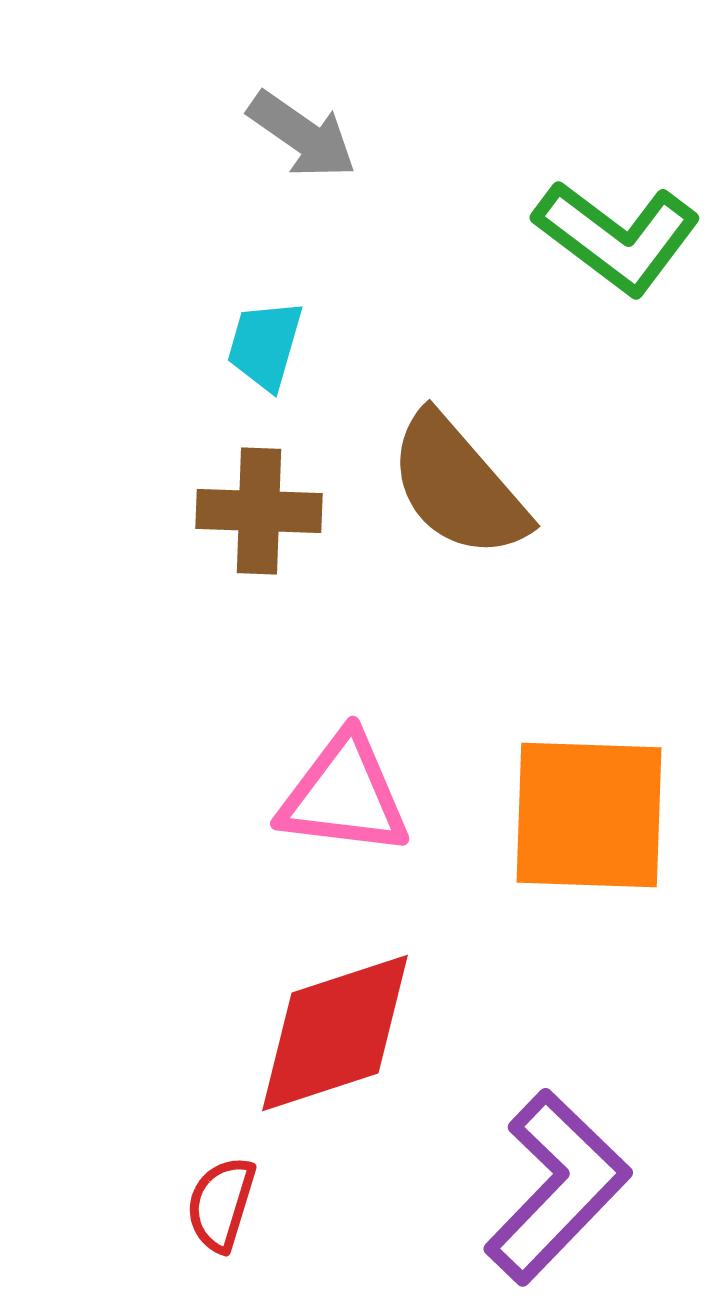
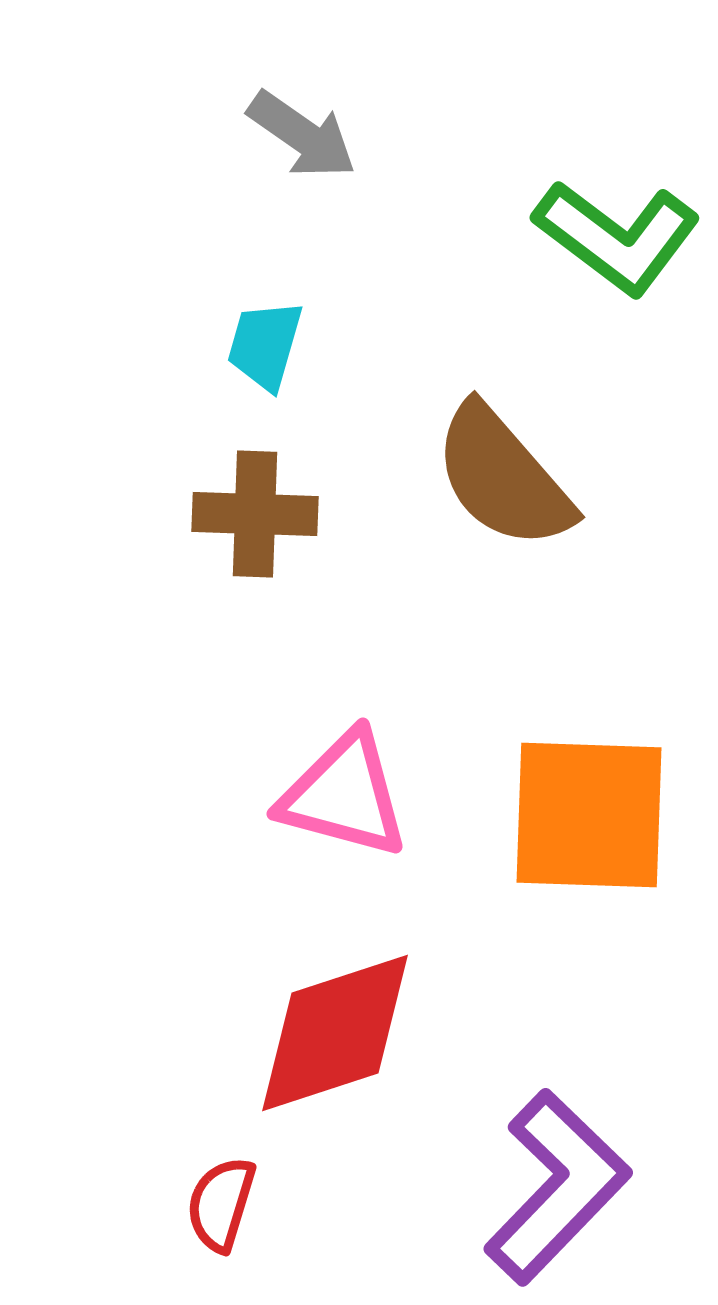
brown semicircle: moved 45 px right, 9 px up
brown cross: moved 4 px left, 3 px down
pink triangle: rotated 8 degrees clockwise
